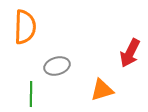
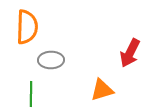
orange semicircle: moved 2 px right
gray ellipse: moved 6 px left, 6 px up; rotated 15 degrees clockwise
